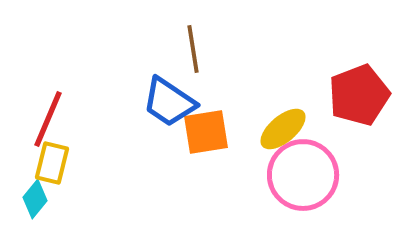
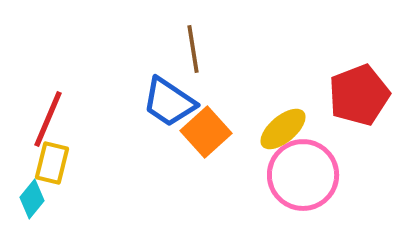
orange square: rotated 33 degrees counterclockwise
cyan diamond: moved 3 px left
